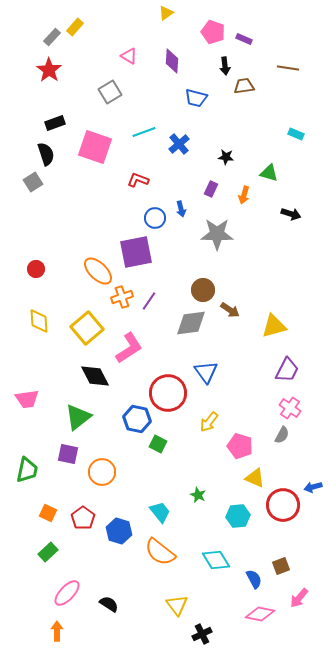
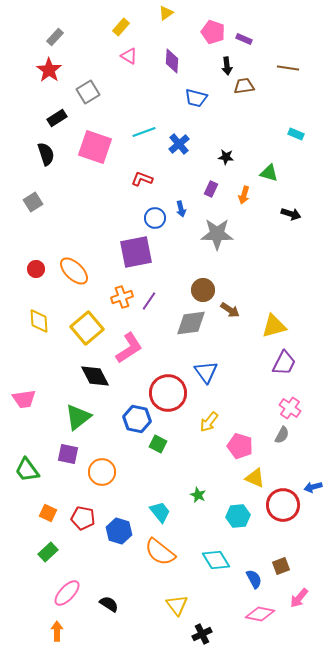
yellow rectangle at (75, 27): moved 46 px right
gray rectangle at (52, 37): moved 3 px right
black arrow at (225, 66): moved 2 px right
gray square at (110, 92): moved 22 px left
black rectangle at (55, 123): moved 2 px right, 5 px up; rotated 12 degrees counterclockwise
red L-shape at (138, 180): moved 4 px right, 1 px up
gray square at (33, 182): moved 20 px down
orange ellipse at (98, 271): moved 24 px left
purple trapezoid at (287, 370): moved 3 px left, 7 px up
pink trapezoid at (27, 399): moved 3 px left
green trapezoid at (27, 470): rotated 132 degrees clockwise
red pentagon at (83, 518): rotated 25 degrees counterclockwise
